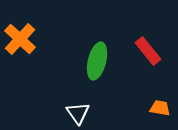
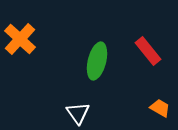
orange trapezoid: rotated 20 degrees clockwise
